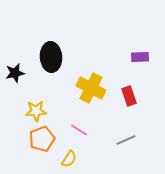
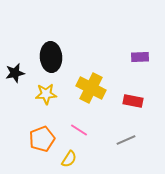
red rectangle: moved 4 px right, 5 px down; rotated 60 degrees counterclockwise
yellow star: moved 10 px right, 17 px up
